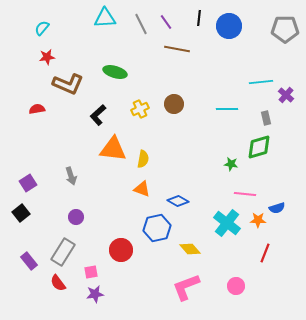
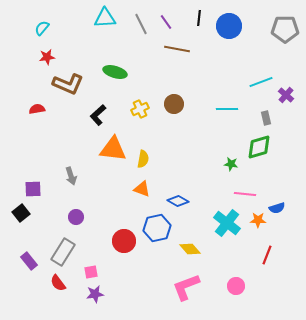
cyan line at (261, 82): rotated 15 degrees counterclockwise
purple square at (28, 183): moved 5 px right, 6 px down; rotated 30 degrees clockwise
red circle at (121, 250): moved 3 px right, 9 px up
red line at (265, 253): moved 2 px right, 2 px down
